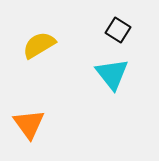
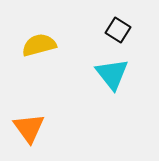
yellow semicircle: rotated 16 degrees clockwise
orange triangle: moved 4 px down
